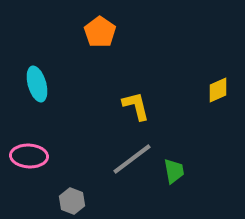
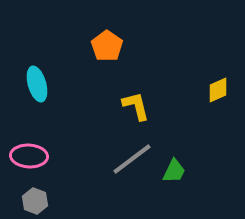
orange pentagon: moved 7 px right, 14 px down
green trapezoid: rotated 36 degrees clockwise
gray hexagon: moved 37 px left
